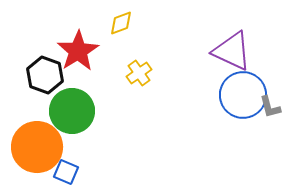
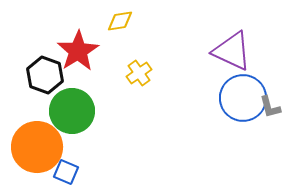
yellow diamond: moved 1 px left, 2 px up; rotated 12 degrees clockwise
blue circle: moved 3 px down
